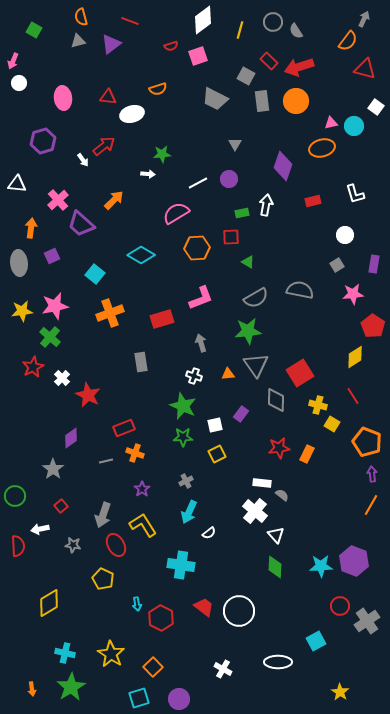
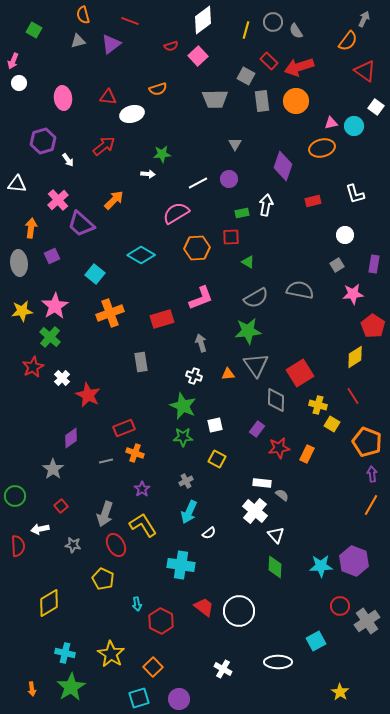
orange semicircle at (81, 17): moved 2 px right, 2 px up
yellow line at (240, 30): moved 6 px right
pink square at (198, 56): rotated 24 degrees counterclockwise
red triangle at (365, 69): moved 2 px down; rotated 20 degrees clockwise
gray trapezoid at (215, 99): rotated 28 degrees counterclockwise
white arrow at (83, 160): moved 15 px left
pink star at (55, 306): rotated 20 degrees counterclockwise
purple rectangle at (241, 414): moved 16 px right, 15 px down
yellow square at (217, 454): moved 5 px down; rotated 36 degrees counterclockwise
gray arrow at (103, 515): moved 2 px right, 1 px up
red hexagon at (161, 618): moved 3 px down
